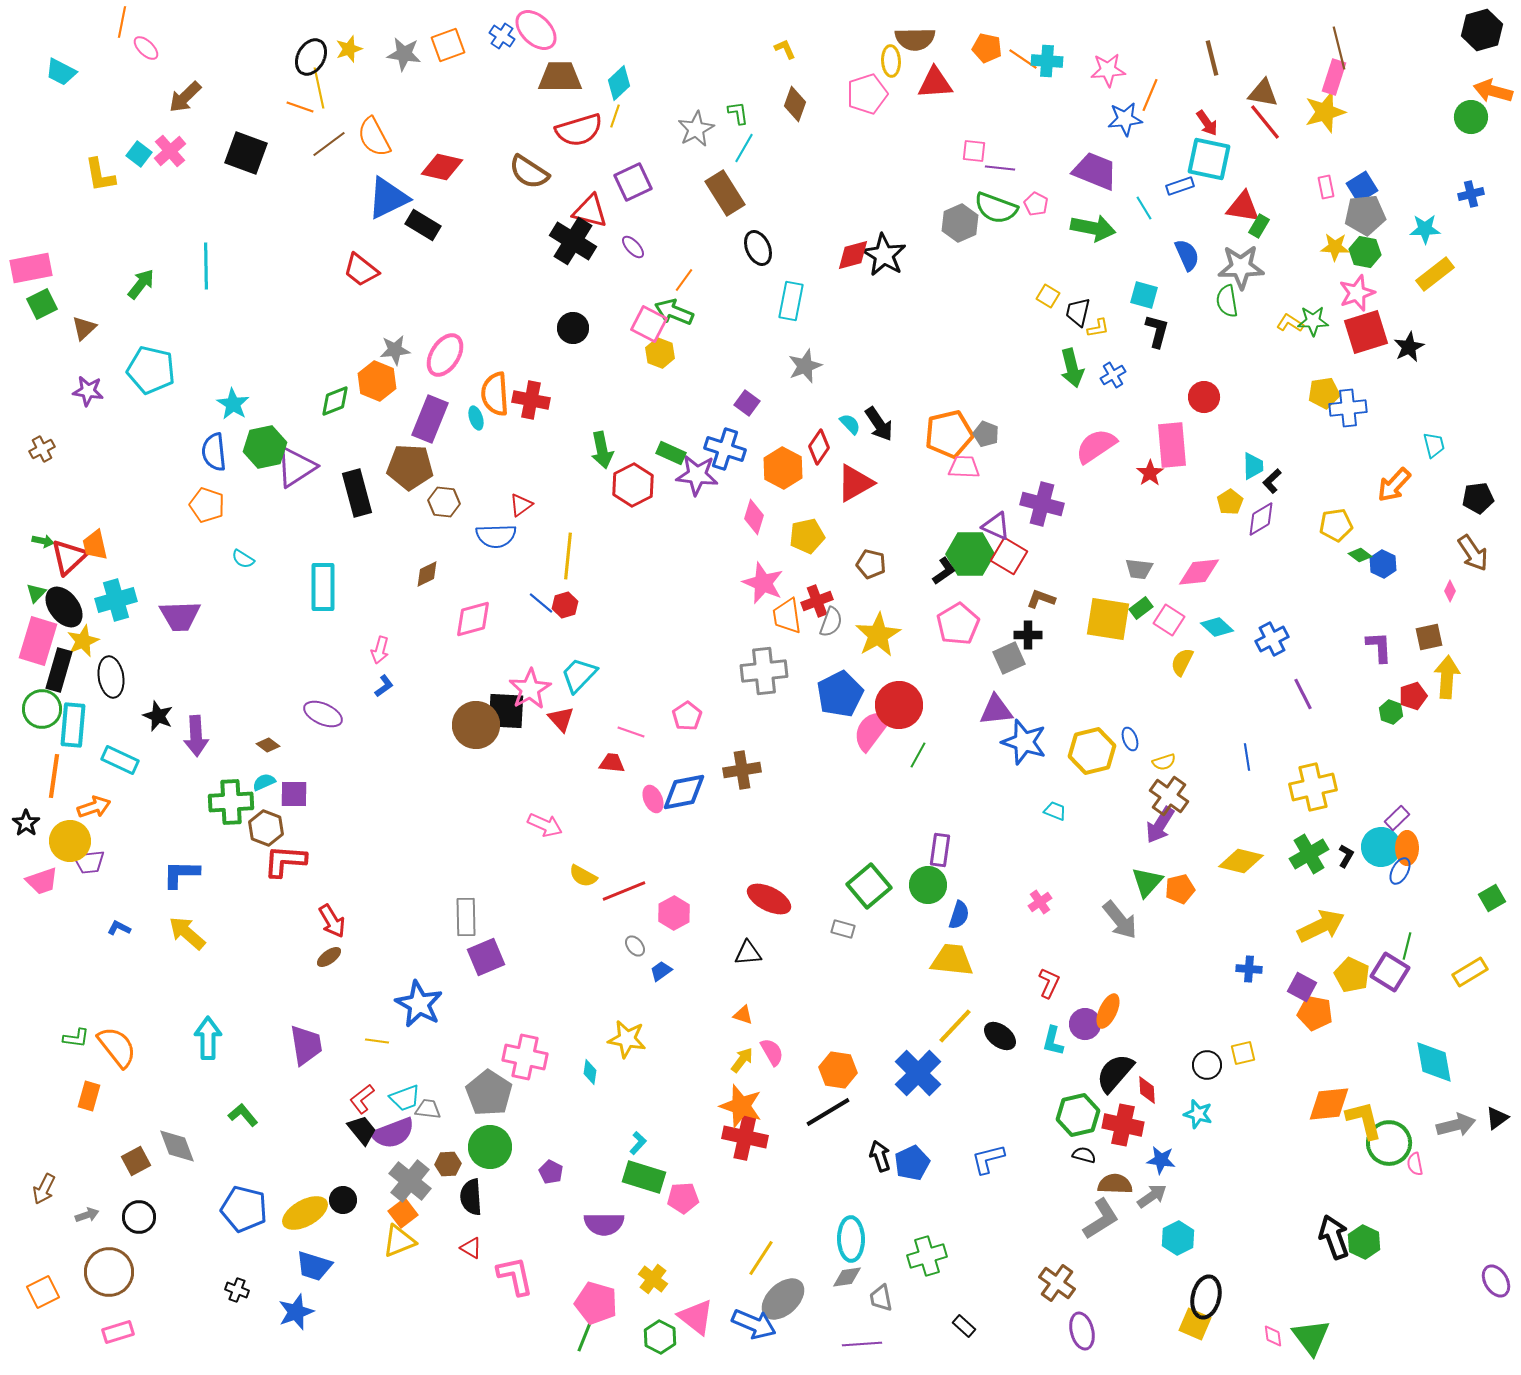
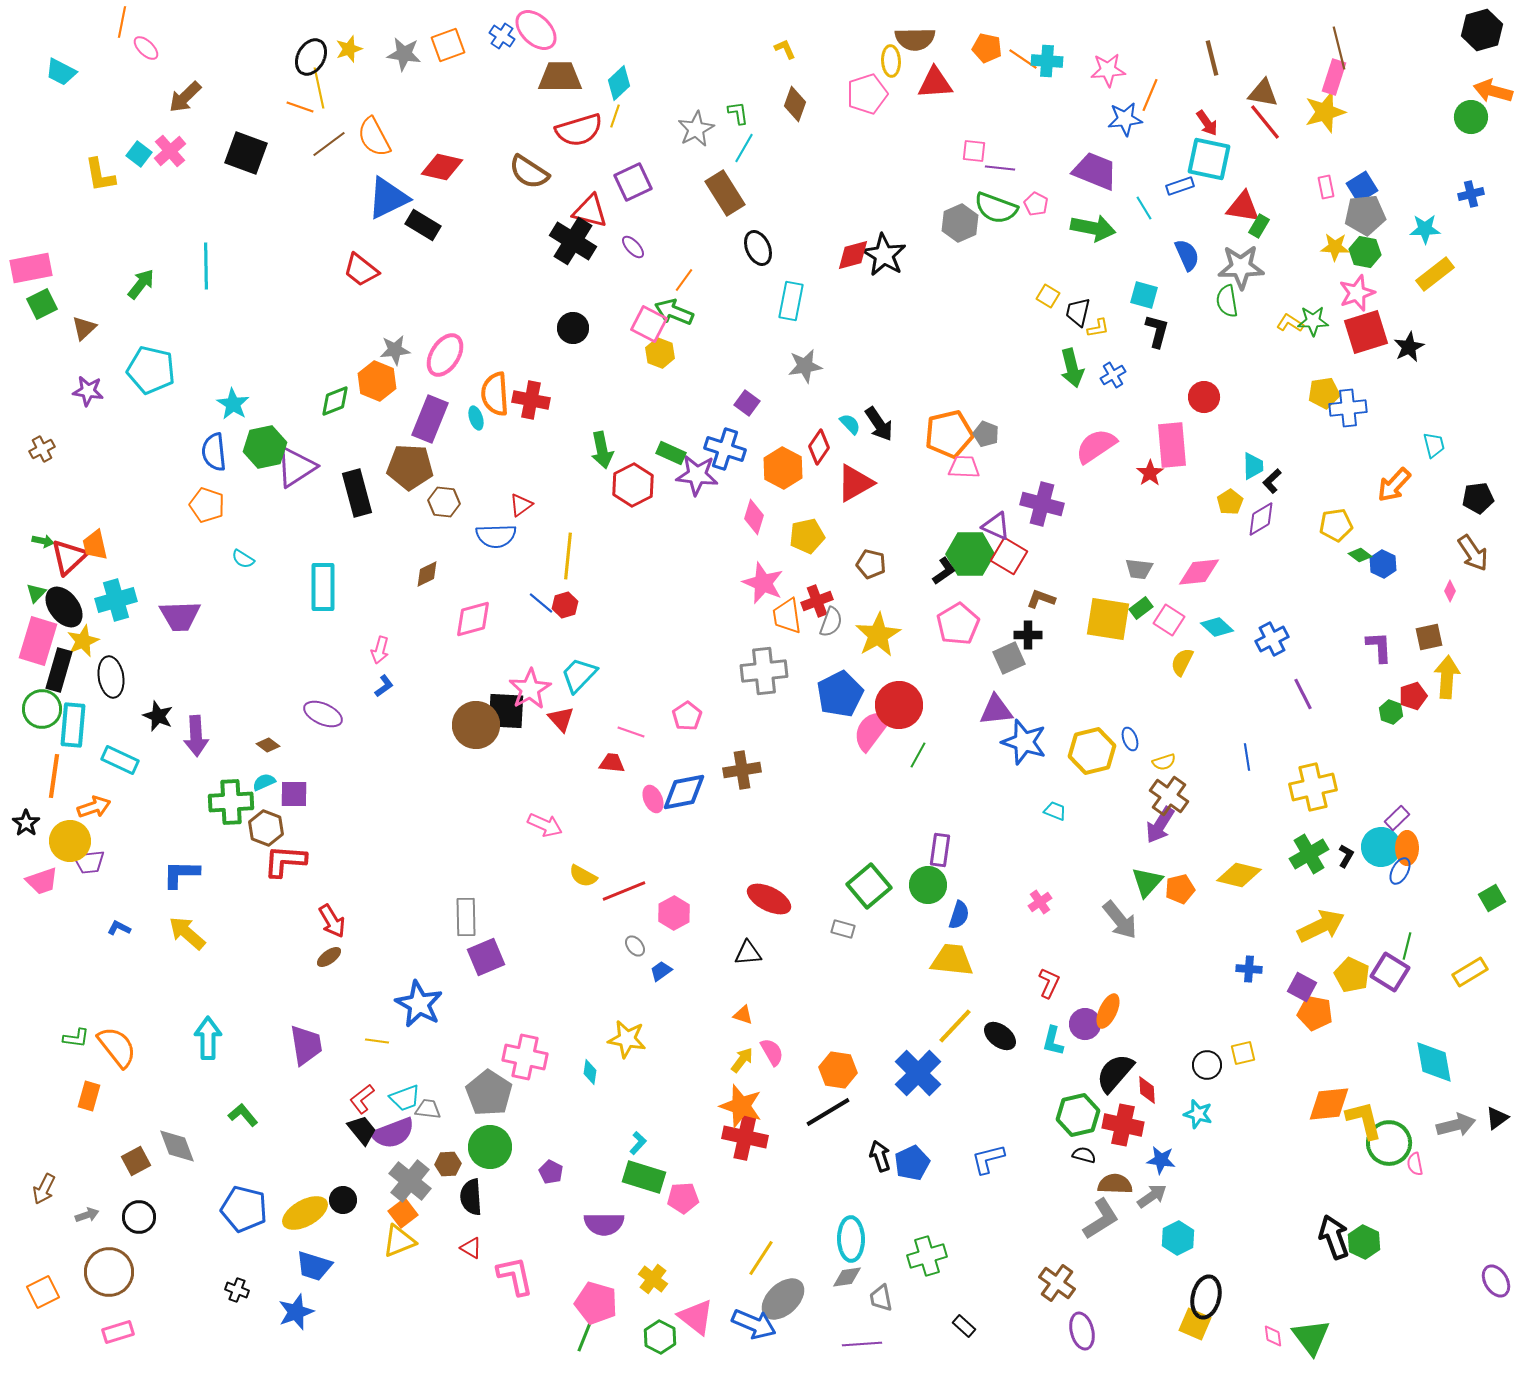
gray star at (805, 366): rotated 12 degrees clockwise
yellow diamond at (1241, 861): moved 2 px left, 14 px down
